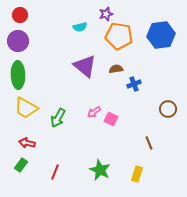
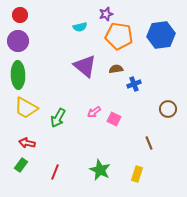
pink square: moved 3 px right
